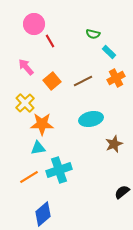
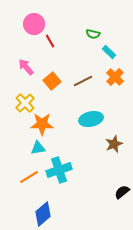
orange cross: moved 1 px left, 1 px up; rotated 18 degrees counterclockwise
